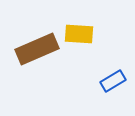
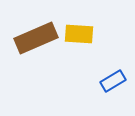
brown rectangle: moved 1 px left, 11 px up
